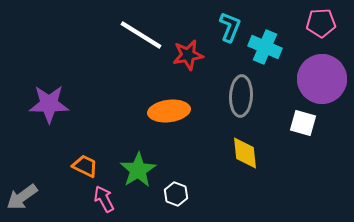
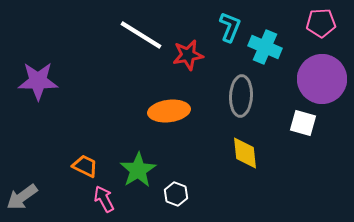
purple star: moved 11 px left, 23 px up
